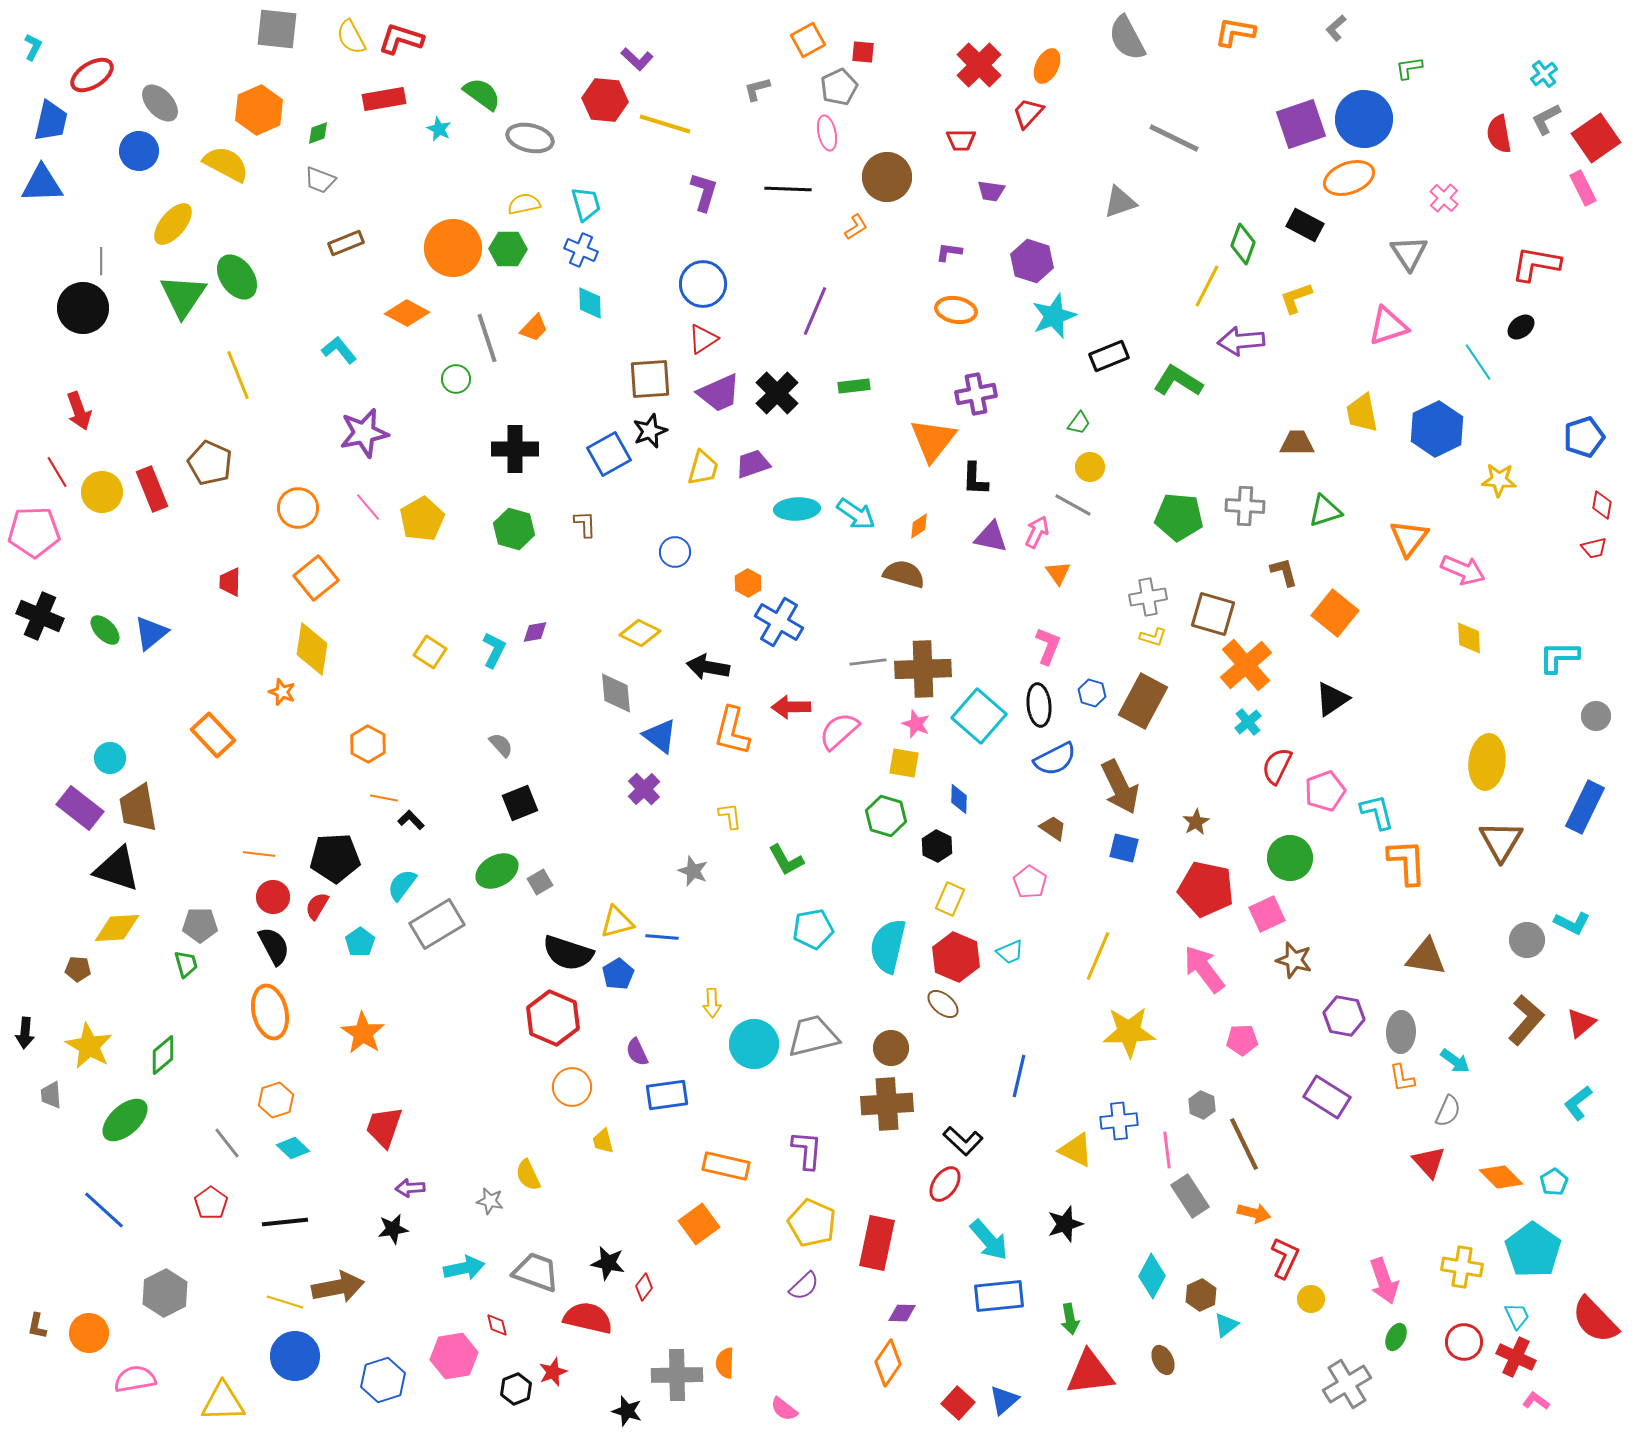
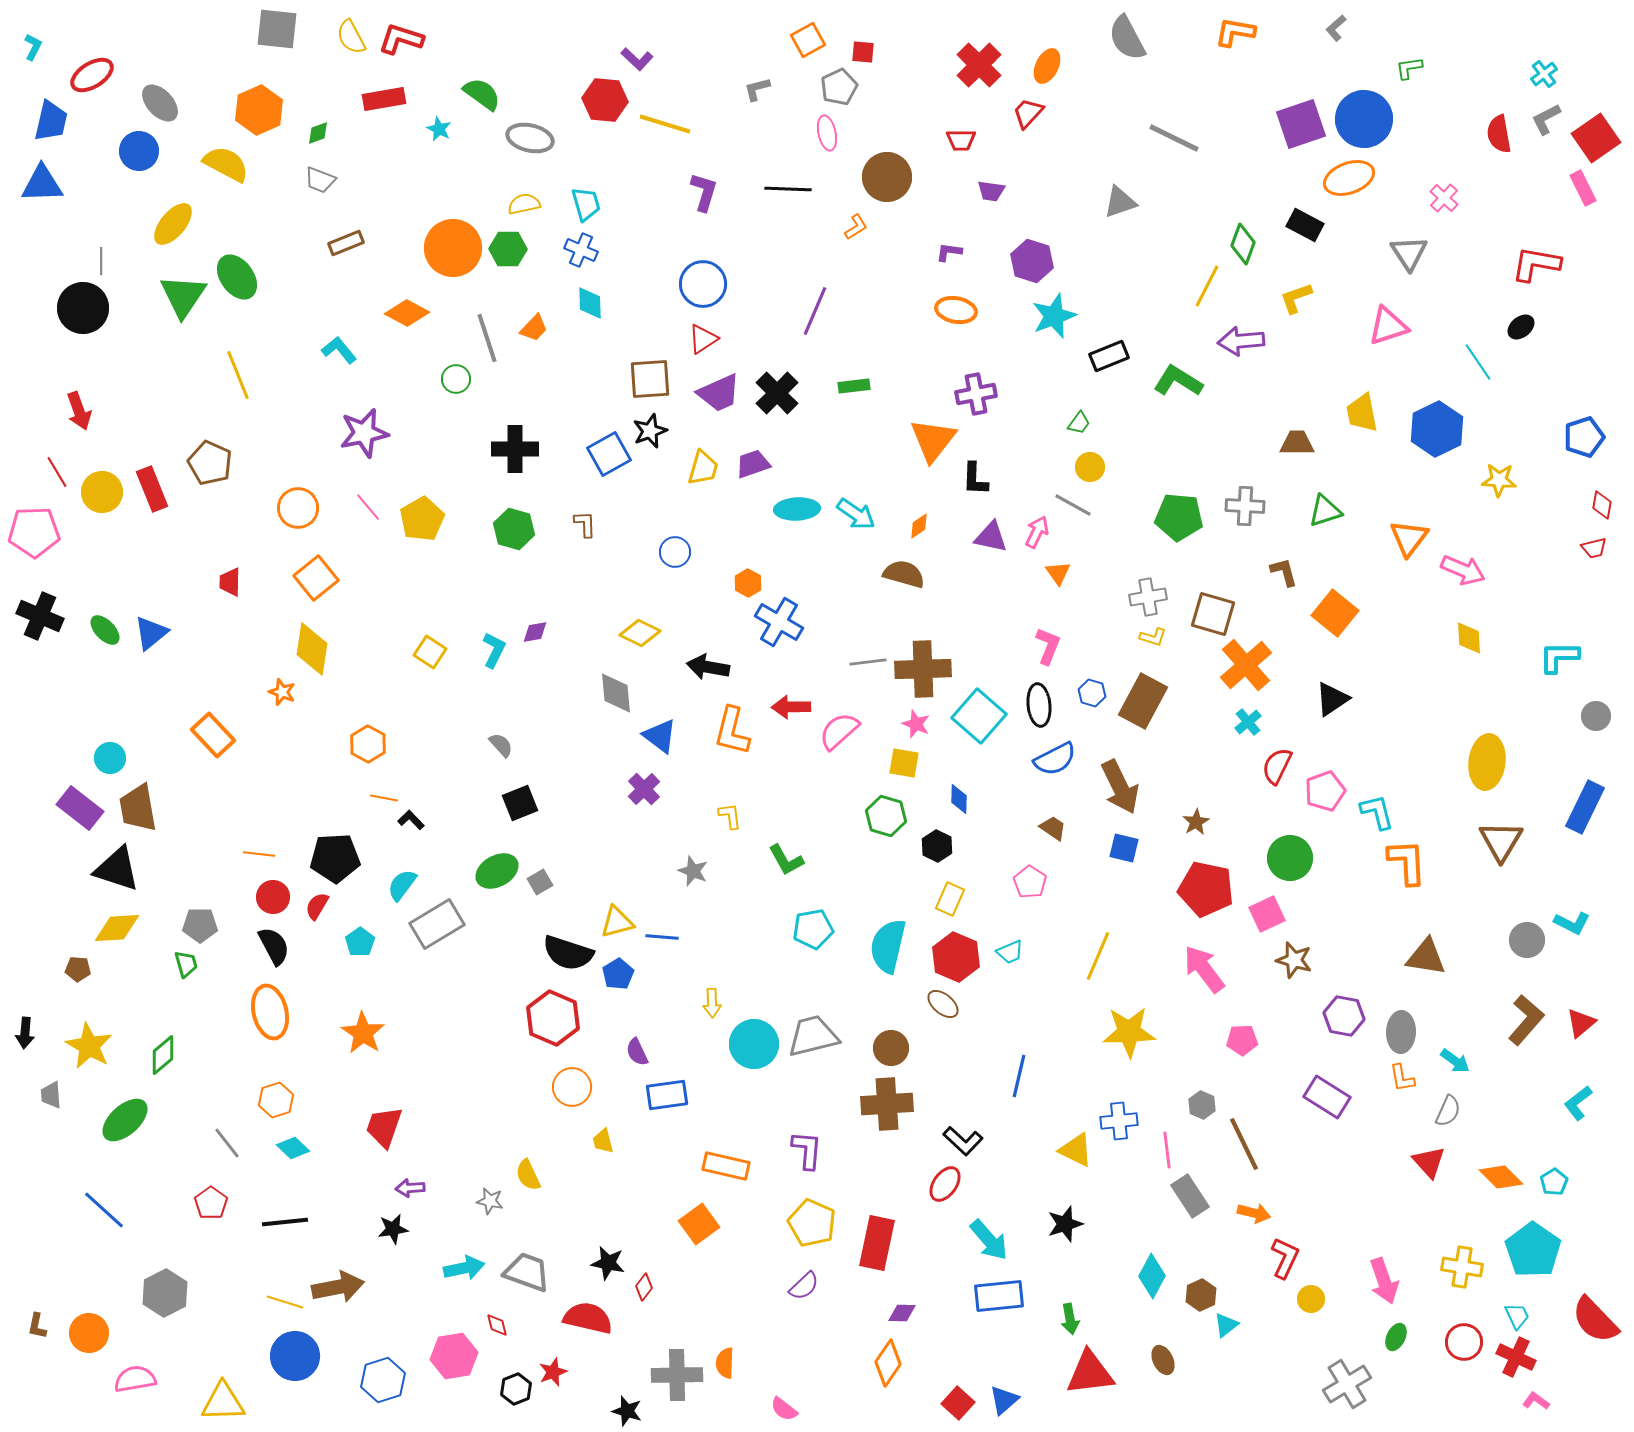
gray trapezoid at (536, 1272): moved 9 px left
